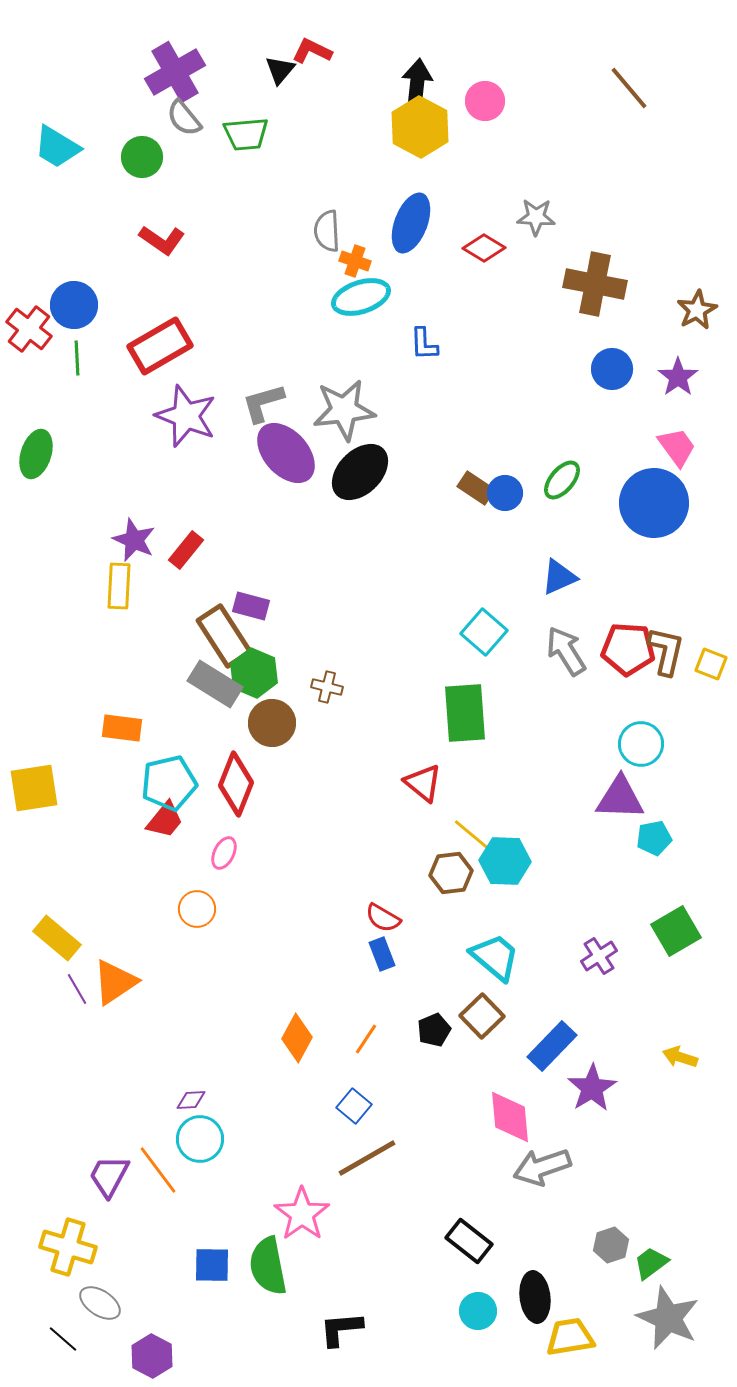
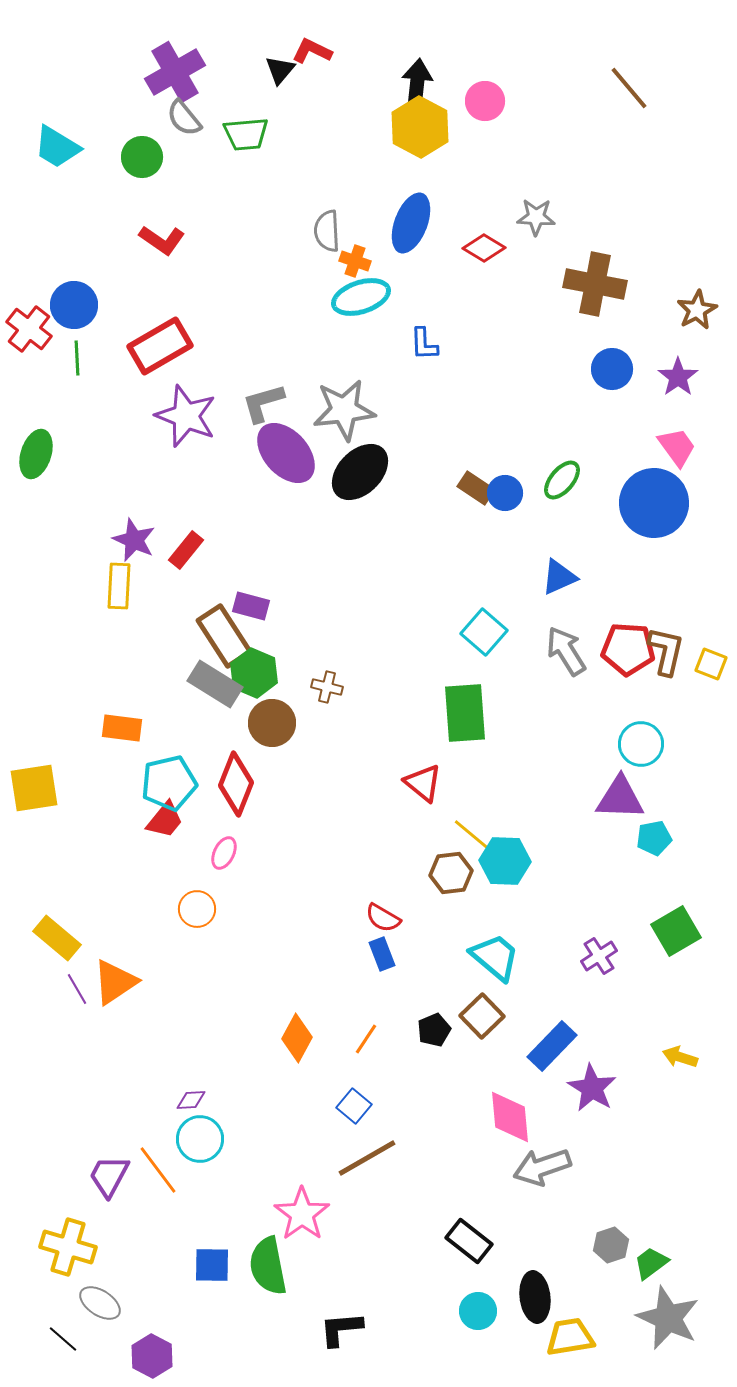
purple star at (592, 1088): rotated 9 degrees counterclockwise
